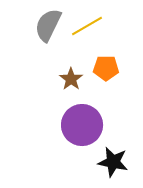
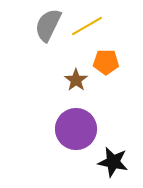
orange pentagon: moved 6 px up
brown star: moved 5 px right, 1 px down
purple circle: moved 6 px left, 4 px down
